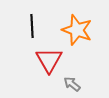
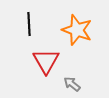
black line: moved 3 px left, 2 px up
red triangle: moved 3 px left, 1 px down
